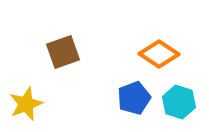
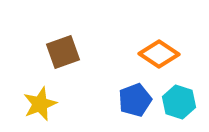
blue pentagon: moved 1 px right, 2 px down
yellow star: moved 14 px right
